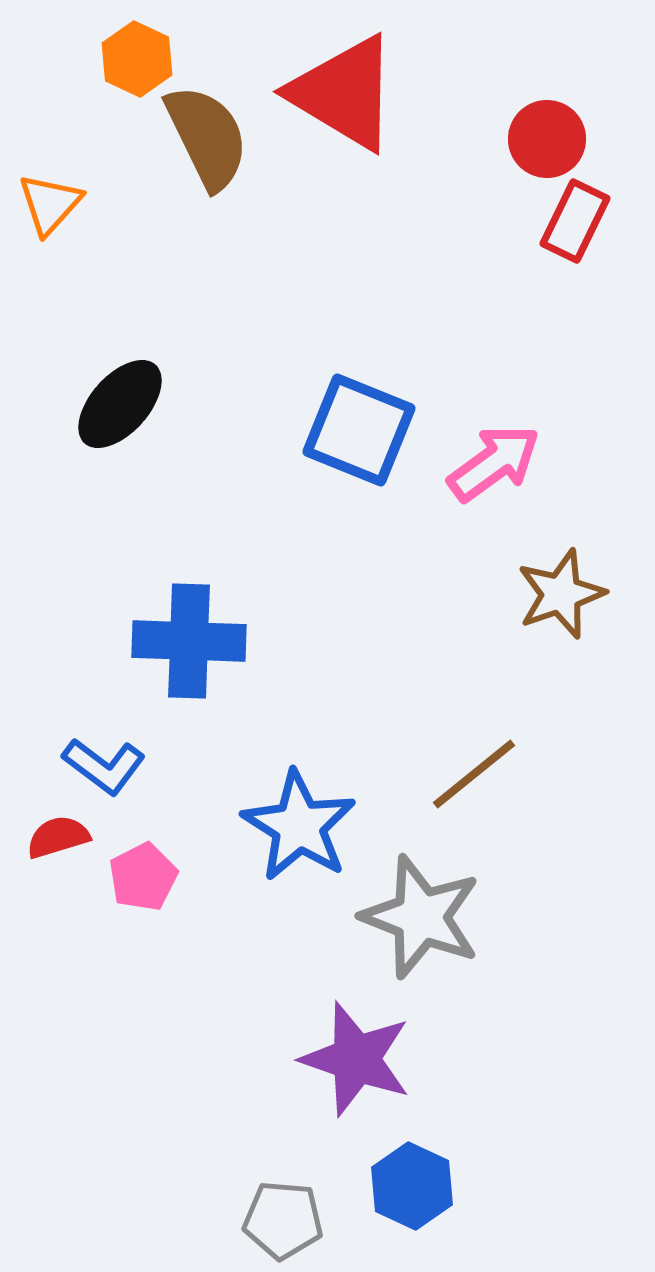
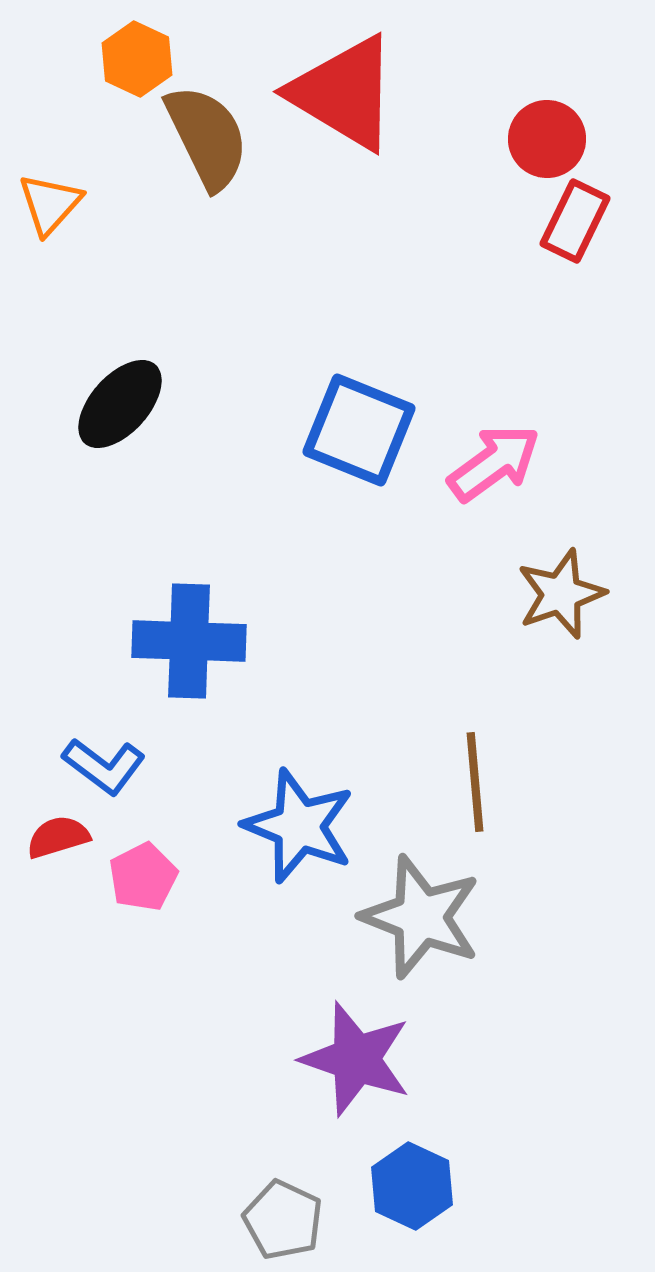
brown line: moved 1 px right, 8 px down; rotated 56 degrees counterclockwise
blue star: rotated 10 degrees counterclockwise
gray pentagon: rotated 20 degrees clockwise
